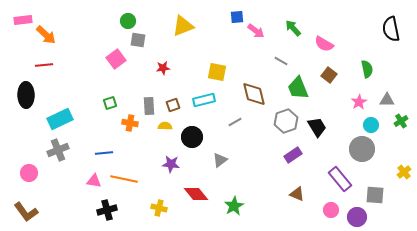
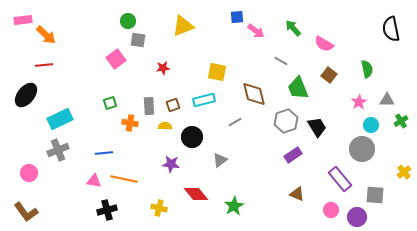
black ellipse at (26, 95): rotated 40 degrees clockwise
